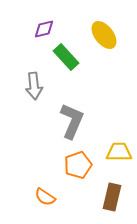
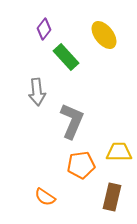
purple diamond: rotated 40 degrees counterclockwise
gray arrow: moved 3 px right, 6 px down
orange pentagon: moved 3 px right; rotated 12 degrees clockwise
